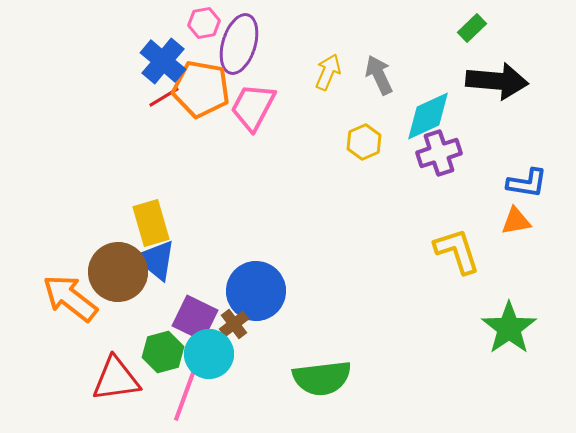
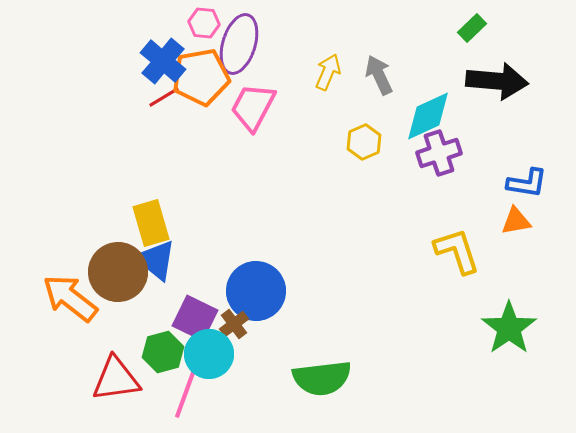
pink hexagon: rotated 16 degrees clockwise
orange pentagon: moved 12 px up; rotated 20 degrees counterclockwise
pink line: moved 1 px right, 3 px up
